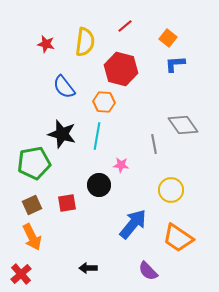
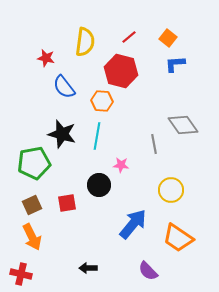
red line: moved 4 px right, 11 px down
red star: moved 14 px down
red hexagon: moved 2 px down
orange hexagon: moved 2 px left, 1 px up
red cross: rotated 35 degrees counterclockwise
